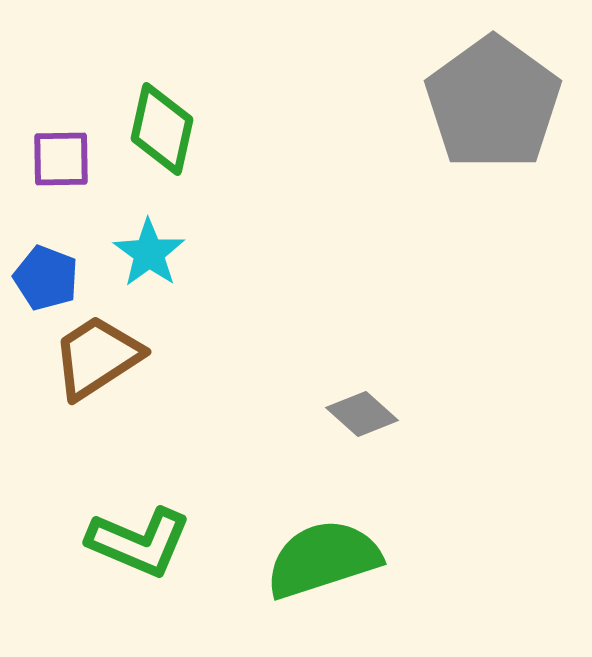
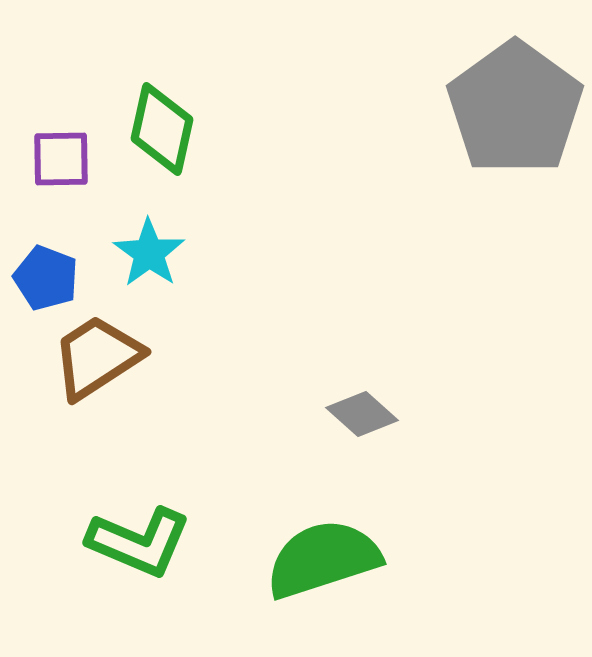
gray pentagon: moved 22 px right, 5 px down
